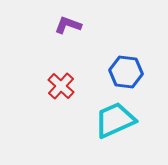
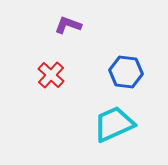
red cross: moved 10 px left, 11 px up
cyan trapezoid: moved 1 px left, 4 px down
